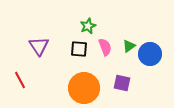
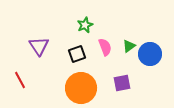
green star: moved 3 px left, 1 px up
black square: moved 2 px left, 5 px down; rotated 24 degrees counterclockwise
purple square: rotated 24 degrees counterclockwise
orange circle: moved 3 px left
